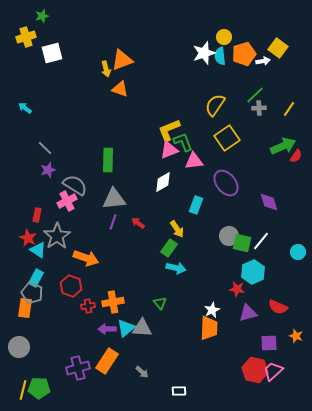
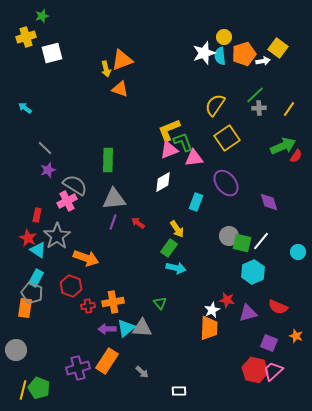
pink triangle at (194, 161): moved 3 px up
cyan rectangle at (196, 205): moved 3 px up
red star at (237, 289): moved 10 px left, 11 px down
purple square at (269, 343): rotated 24 degrees clockwise
gray circle at (19, 347): moved 3 px left, 3 px down
green pentagon at (39, 388): rotated 20 degrees clockwise
